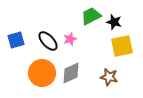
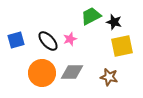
gray diamond: moved 1 px right, 1 px up; rotated 25 degrees clockwise
